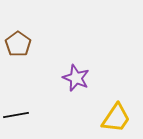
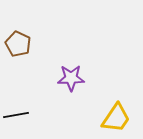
brown pentagon: rotated 10 degrees counterclockwise
purple star: moved 5 px left; rotated 24 degrees counterclockwise
